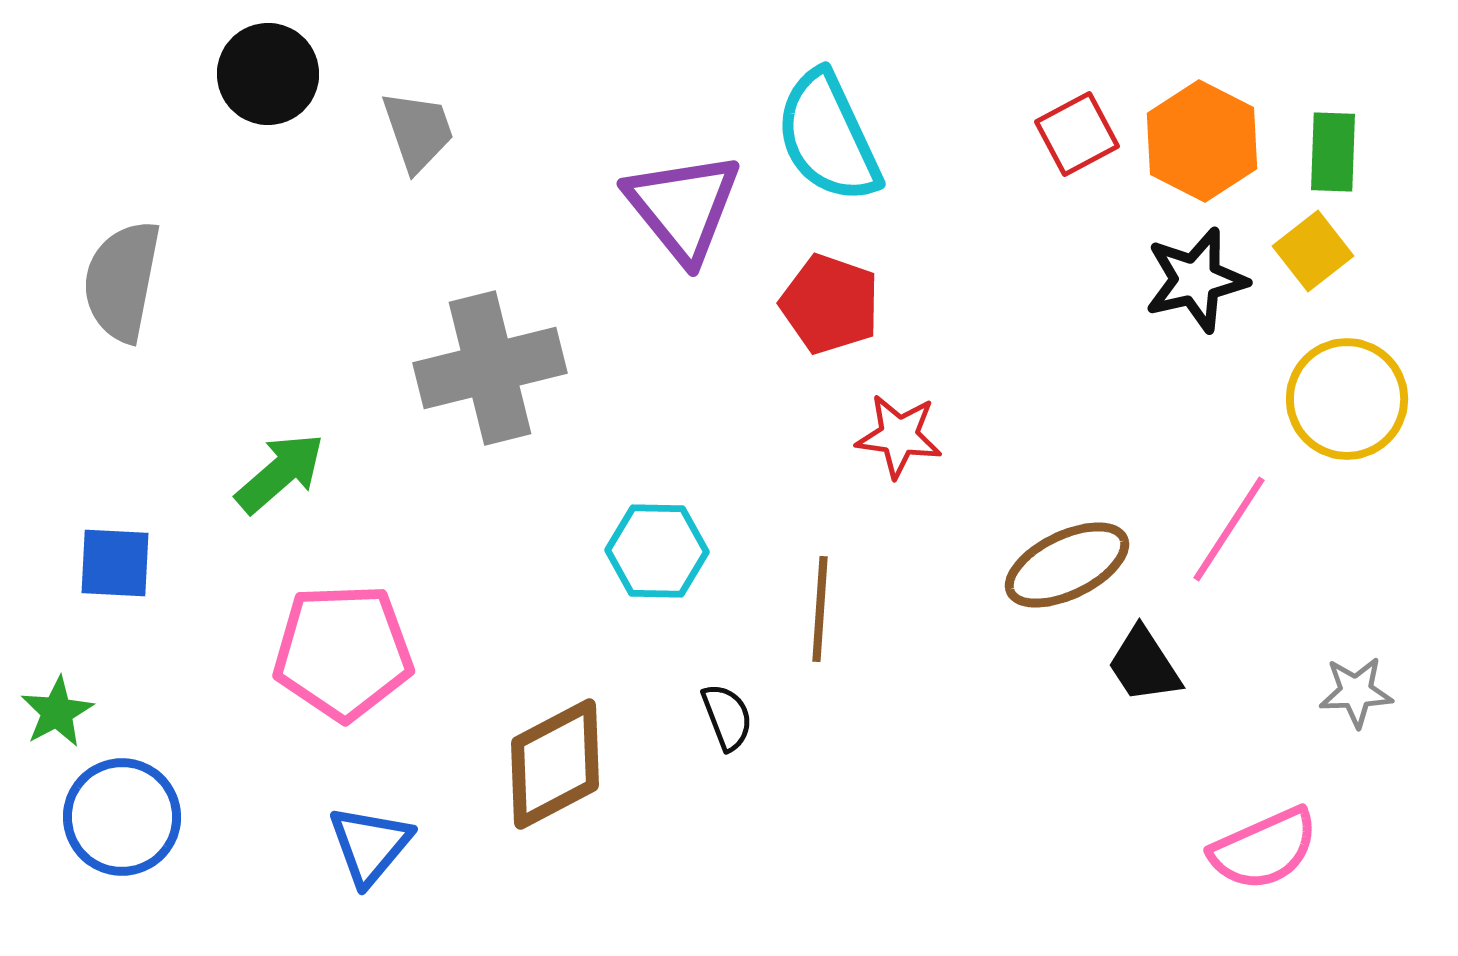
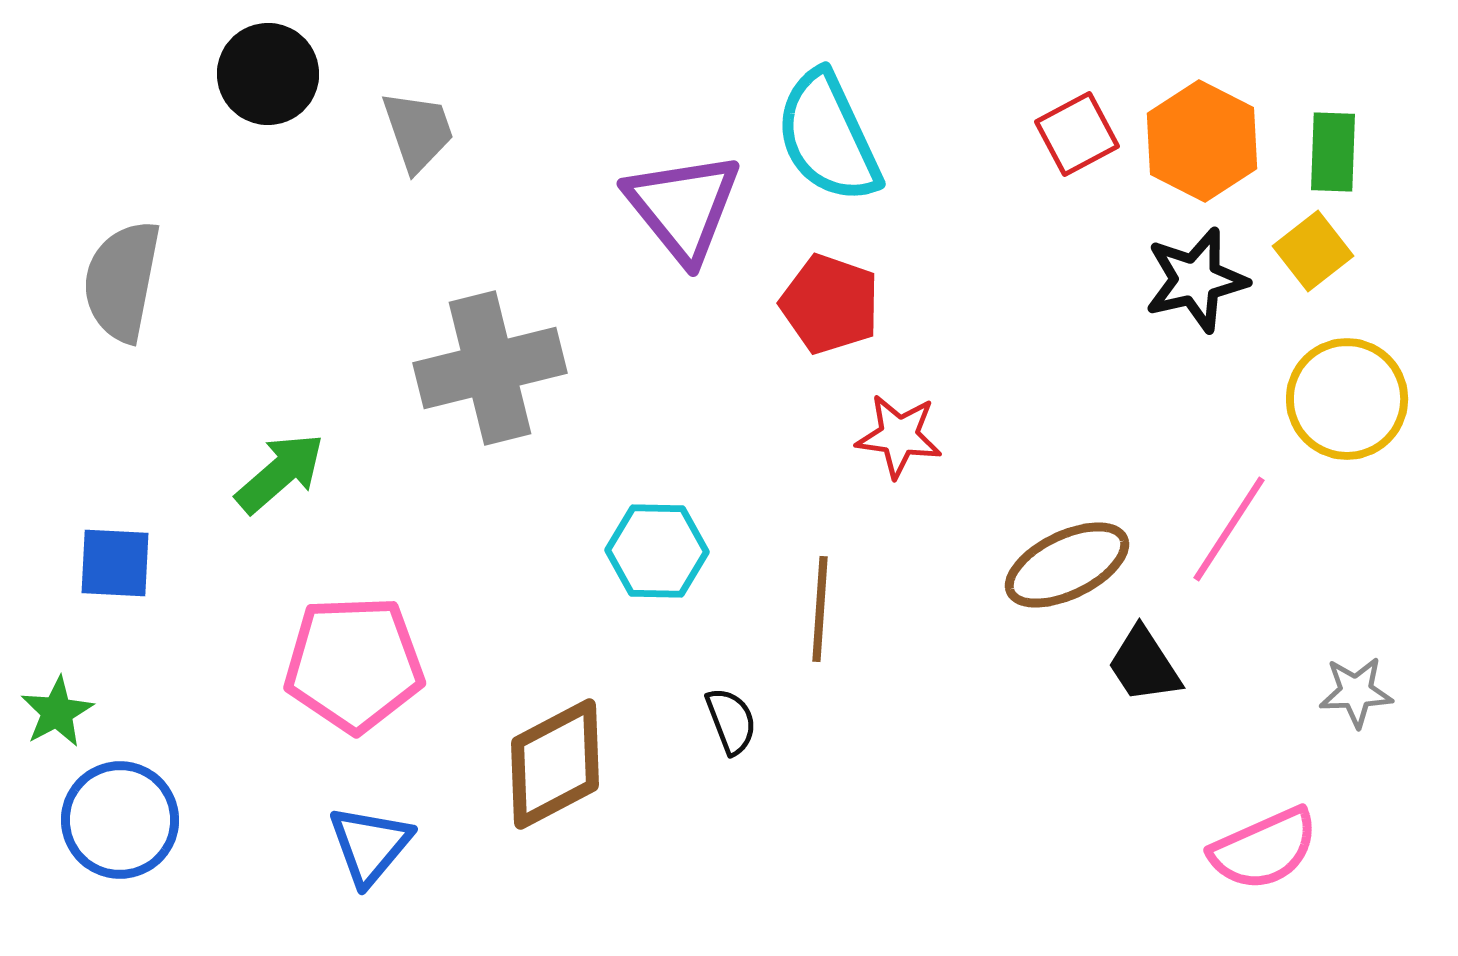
pink pentagon: moved 11 px right, 12 px down
black semicircle: moved 4 px right, 4 px down
blue circle: moved 2 px left, 3 px down
